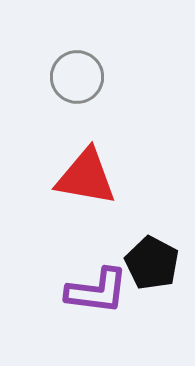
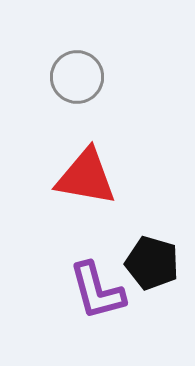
black pentagon: rotated 12 degrees counterclockwise
purple L-shape: rotated 68 degrees clockwise
